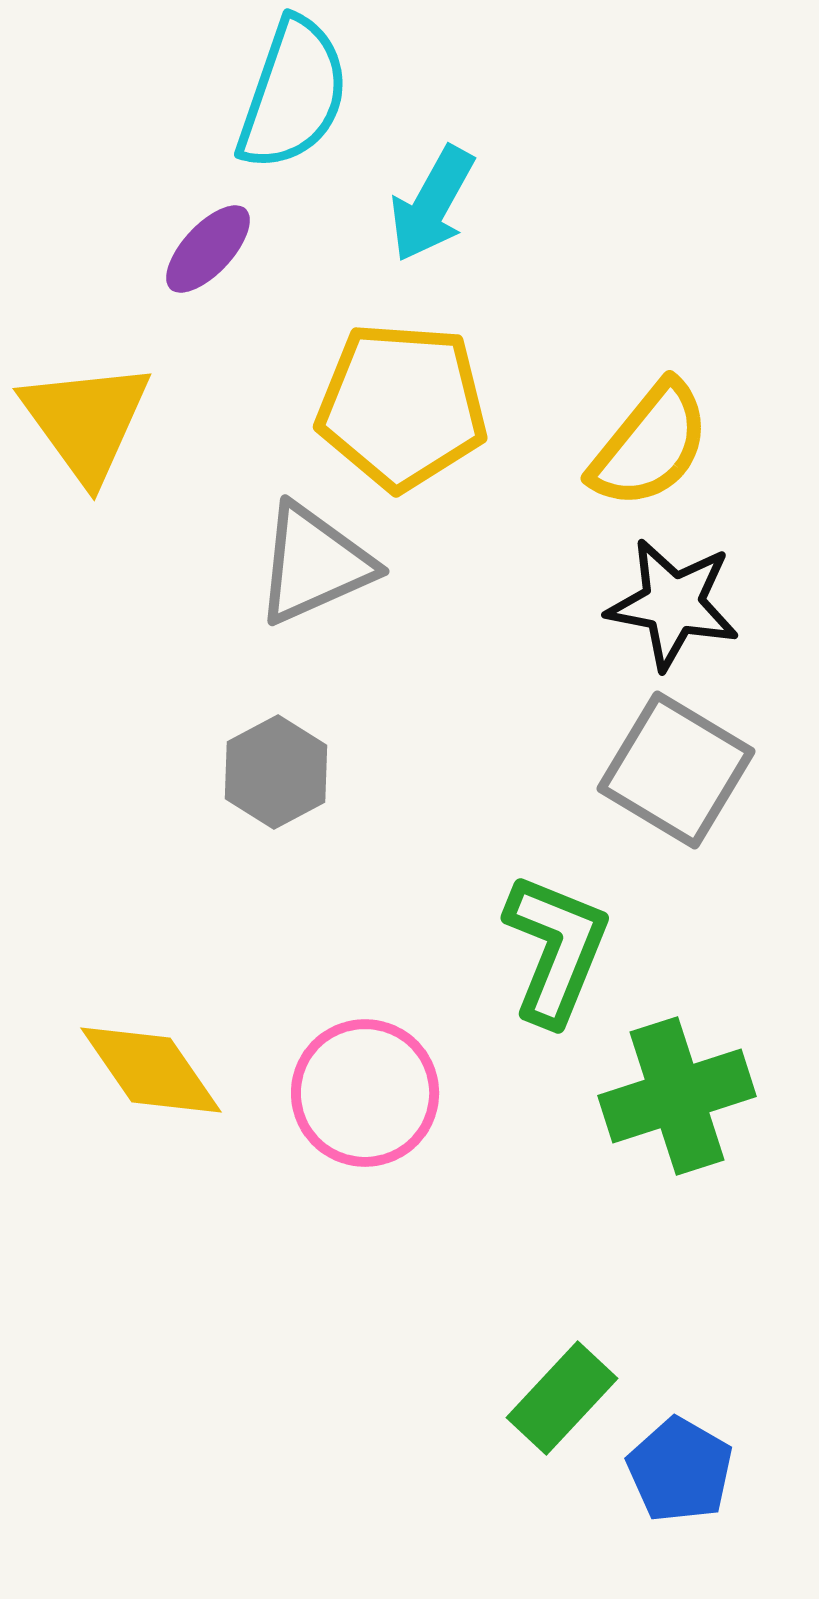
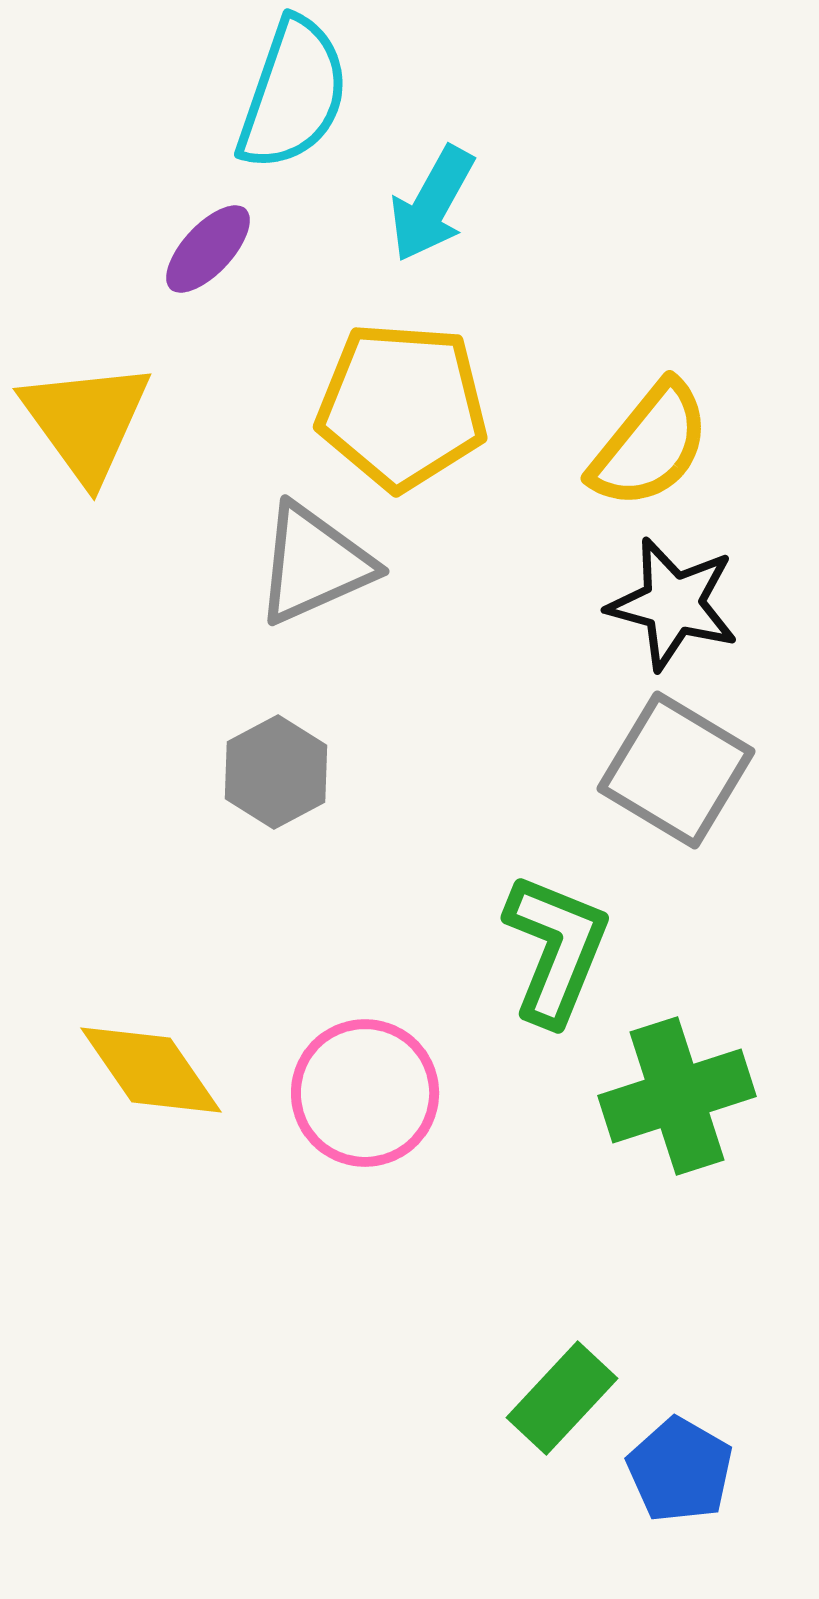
black star: rotated 4 degrees clockwise
